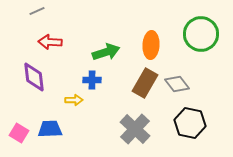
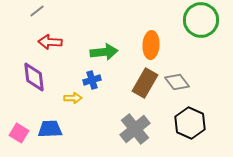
gray line: rotated 14 degrees counterclockwise
green circle: moved 14 px up
green arrow: moved 2 px left; rotated 12 degrees clockwise
blue cross: rotated 18 degrees counterclockwise
gray diamond: moved 2 px up
yellow arrow: moved 1 px left, 2 px up
black hexagon: rotated 12 degrees clockwise
gray cross: rotated 8 degrees clockwise
